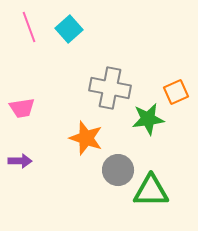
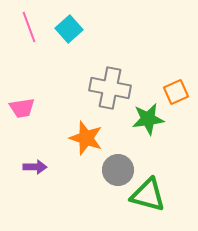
purple arrow: moved 15 px right, 6 px down
green triangle: moved 3 px left, 4 px down; rotated 15 degrees clockwise
